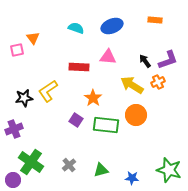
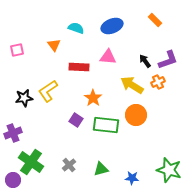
orange rectangle: rotated 40 degrees clockwise
orange triangle: moved 21 px right, 7 px down
purple cross: moved 1 px left, 4 px down
green triangle: moved 1 px up
